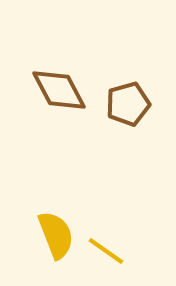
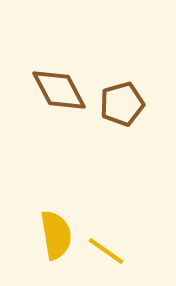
brown pentagon: moved 6 px left
yellow semicircle: rotated 12 degrees clockwise
